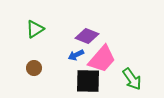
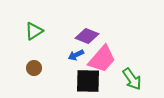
green triangle: moved 1 px left, 2 px down
